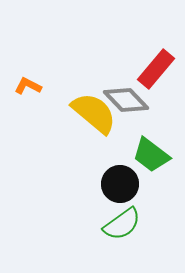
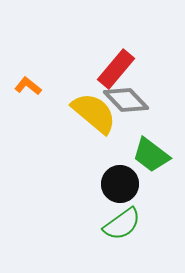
red rectangle: moved 40 px left
orange L-shape: rotated 12 degrees clockwise
